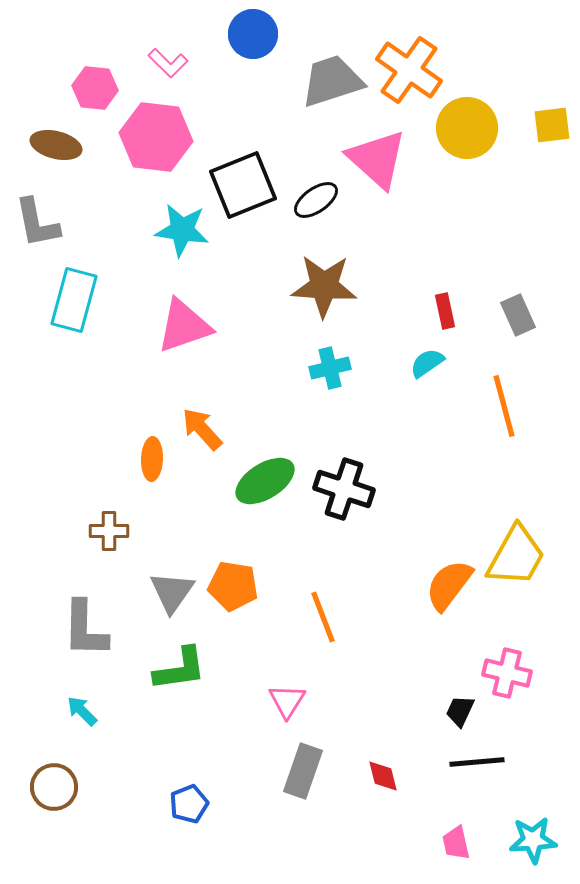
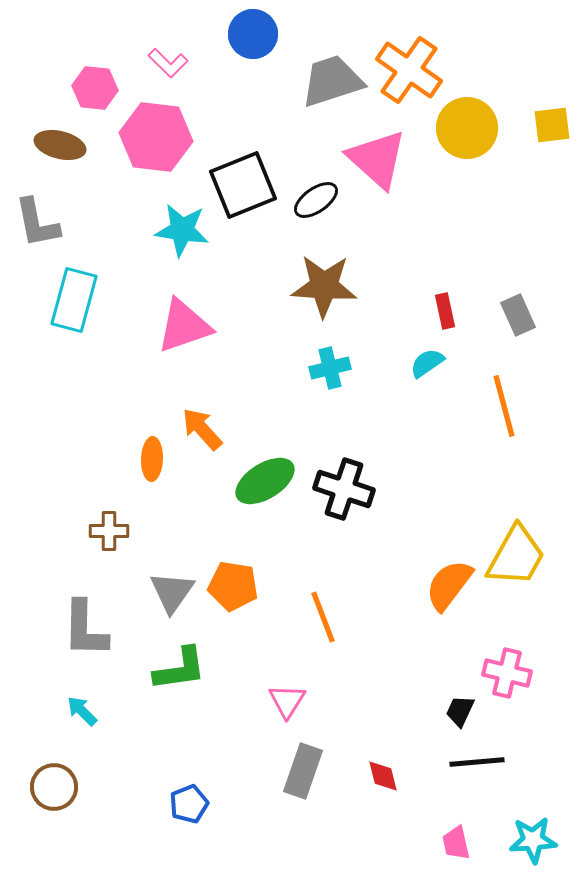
brown ellipse at (56, 145): moved 4 px right
